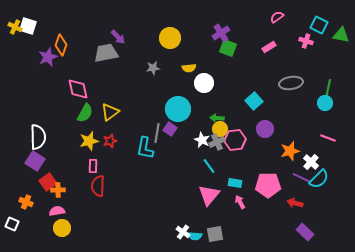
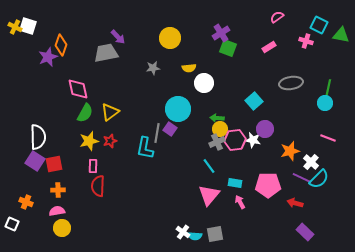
white star at (202, 140): moved 51 px right; rotated 14 degrees counterclockwise
red square at (48, 182): moved 6 px right, 18 px up; rotated 24 degrees clockwise
